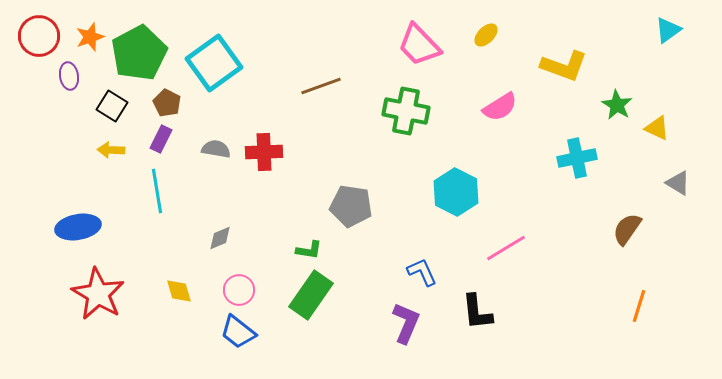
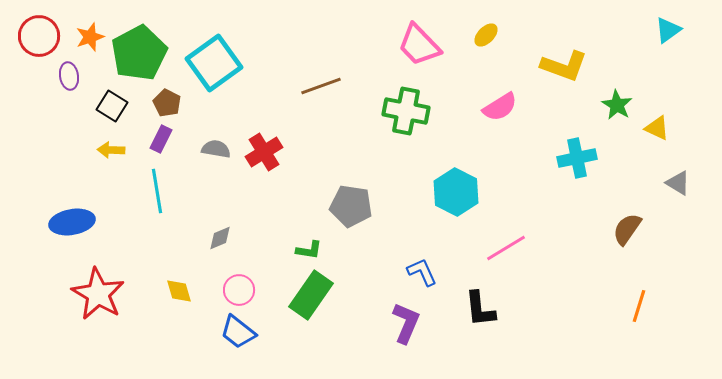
red cross: rotated 30 degrees counterclockwise
blue ellipse: moved 6 px left, 5 px up
black L-shape: moved 3 px right, 3 px up
